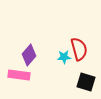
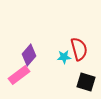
pink rectangle: rotated 45 degrees counterclockwise
